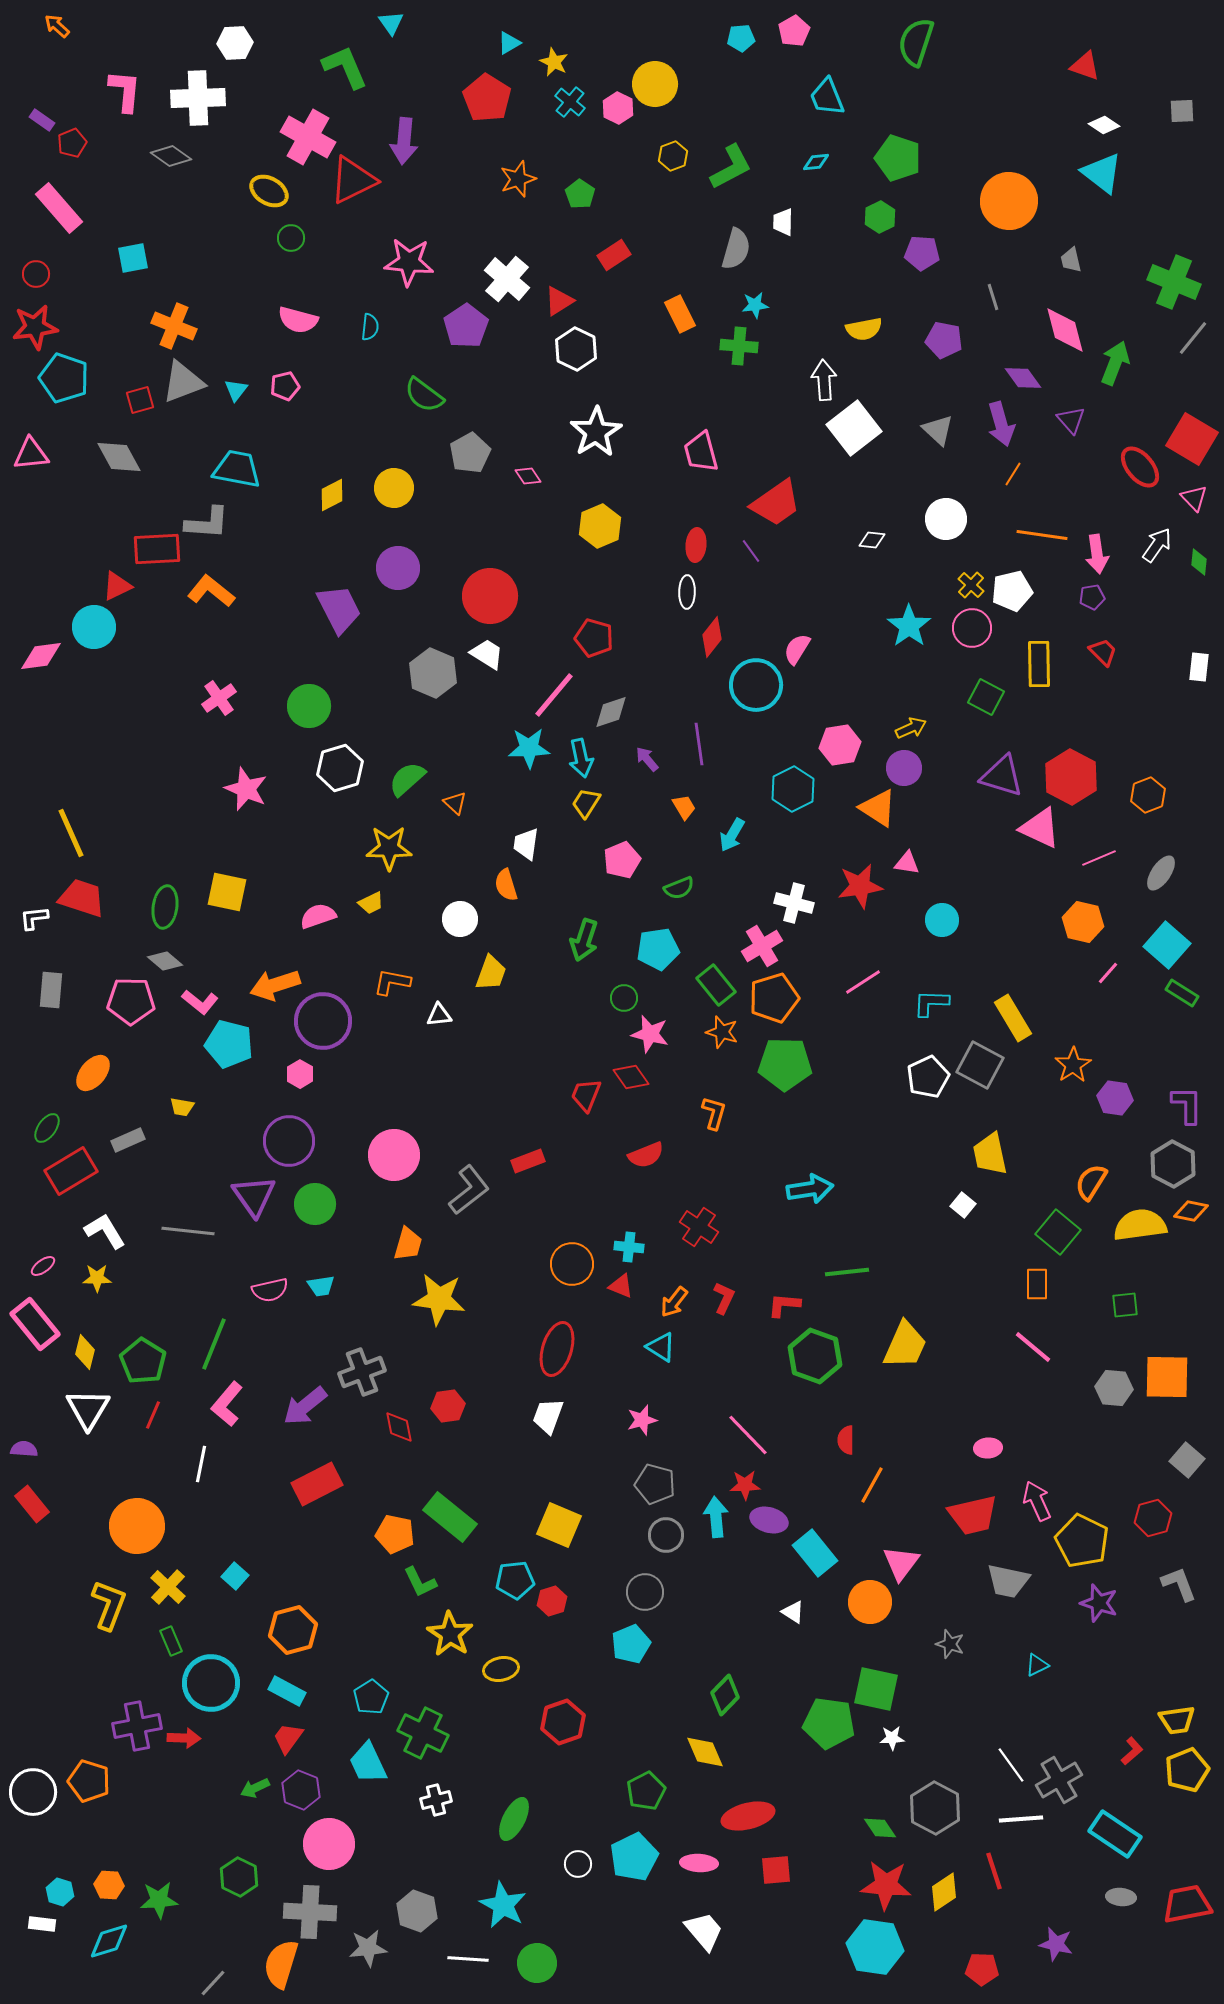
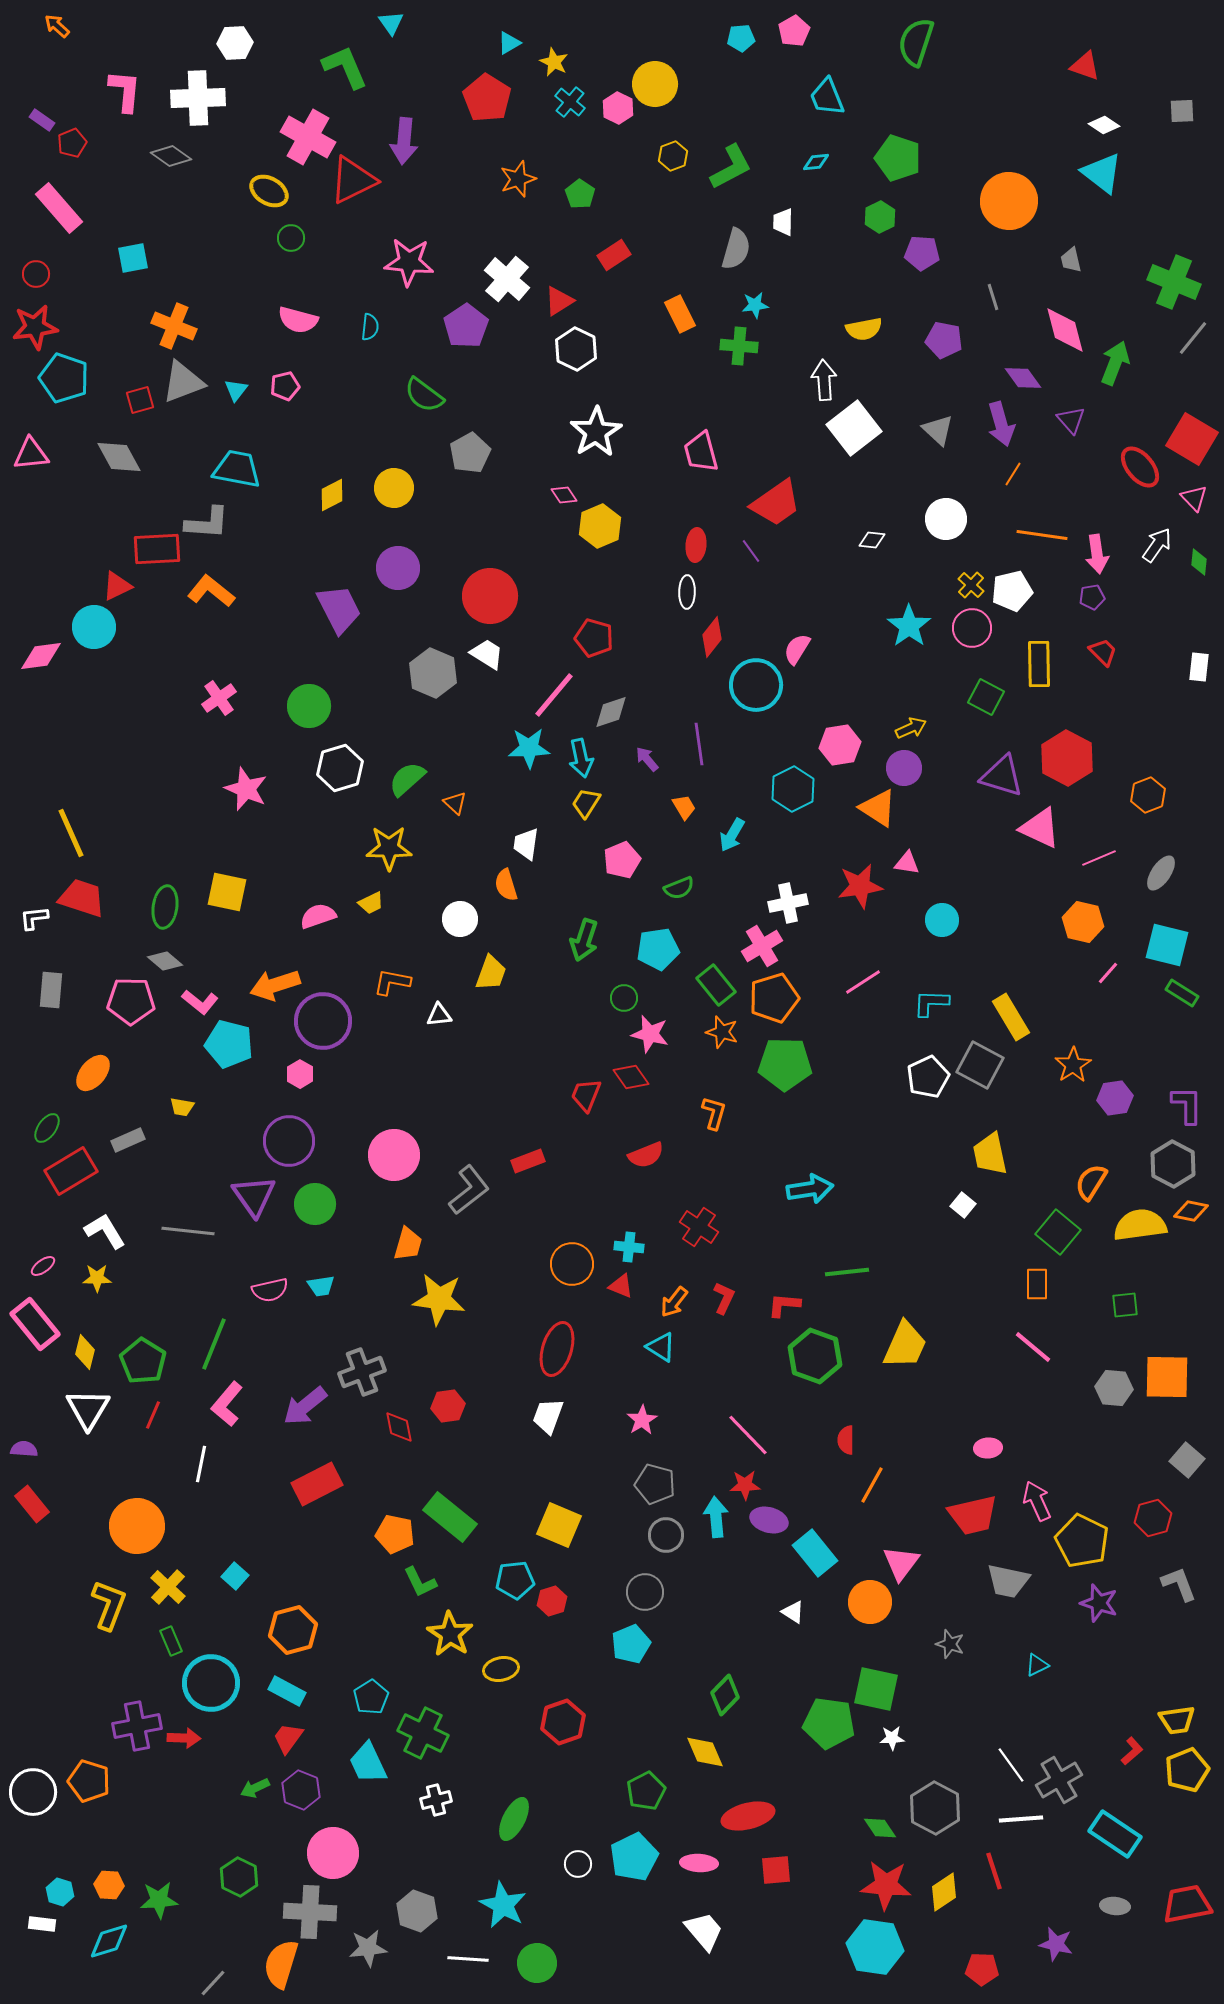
pink diamond at (528, 476): moved 36 px right, 19 px down
red hexagon at (1071, 777): moved 4 px left, 19 px up
white cross at (794, 903): moved 6 px left; rotated 27 degrees counterclockwise
cyan square at (1167, 945): rotated 27 degrees counterclockwise
yellow rectangle at (1013, 1018): moved 2 px left, 1 px up
purple hexagon at (1115, 1098): rotated 16 degrees counterclockwise
pink star at (642, 1420): rotated 16 degrees counterclockwise
pink circle at (329, 1844): moved 4 px right, 9 px down
gray ellipse at (1121, 1897): moved 6 px left, 9 px down
